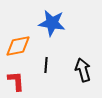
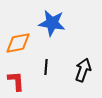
orange diamond: moved 3 px up
black line: moved 2 px down
black arrow: rotated 35 degrees clockwise
